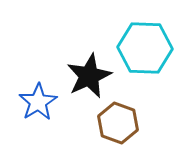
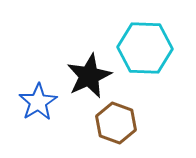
brown hexagon: moved 2 px left
